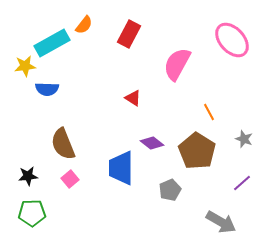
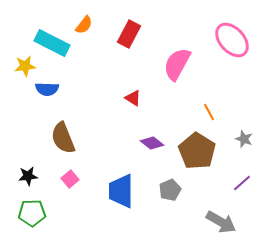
cyan rectangle: rotated 56 degrees clockwise
brown semicircle: moved 6 px up
blue trapezoid: moved 23 px down
